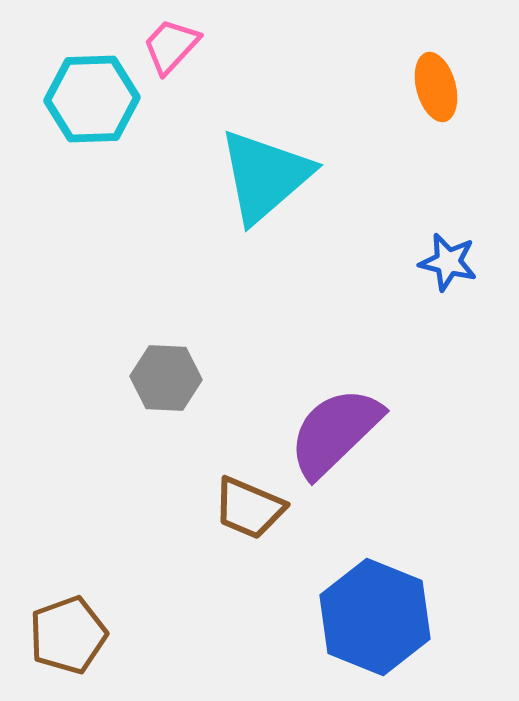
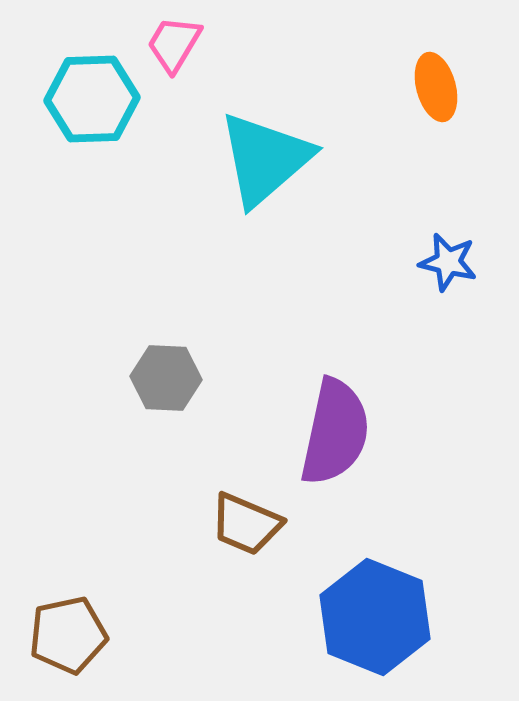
pink trapezoid: moved 3 px right, 2 px up; rotated 12 degrees counterclockwise
cyan triangle: moved 17 px up
purple semicircle: rotated 146 degrees clockwise
brown trapezoid: moved 3 px left, 16 px down
brown pentagon: rotated 8 degrees clockwise
